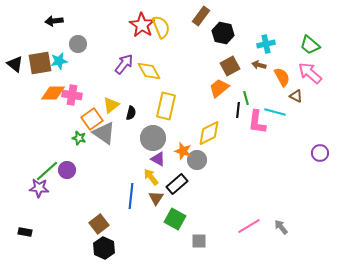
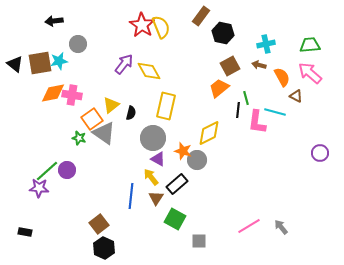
green trapezoid at (310, 45): rotated 135 degrees clockwise
orange diamond at (53, 93): rotated 10 degrees counterclockwise
